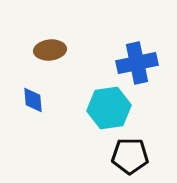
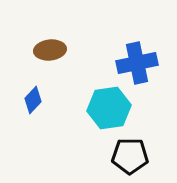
blue diamond: rotated 48 degrees clockwise
